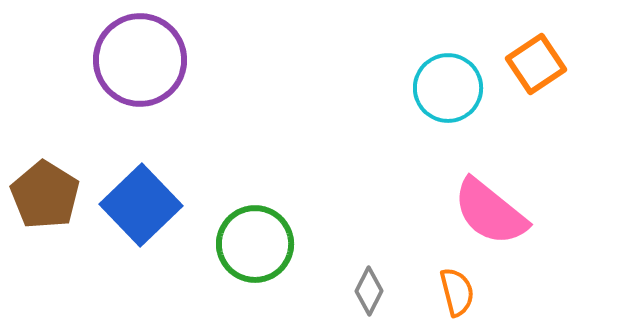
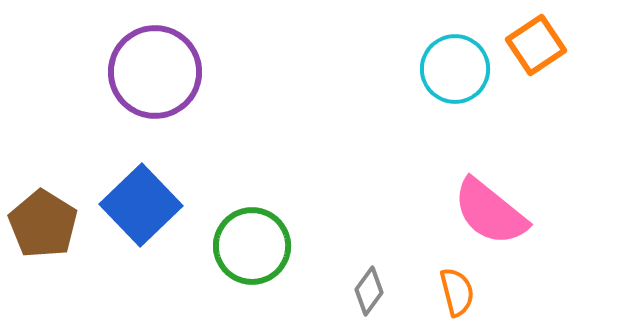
purple circle: moved 15 px right, 12 px down
orange square: moved 19 px up
cyan circle: moved 7 px right, 19 px up
brown pentagon: moved 2 px left, 29 px down
green circle: moved 3 px left, 2 px down
gray diamond: rotated 9 degrees clockwise
